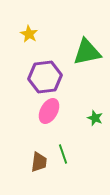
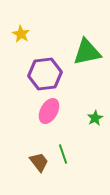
yellow star: moved 8 px left
purple hexagon: moved 3 px up
green star: rotated 21 degrees clockwise
brown trapezoid: rotated 45 degrees counterclockwise
